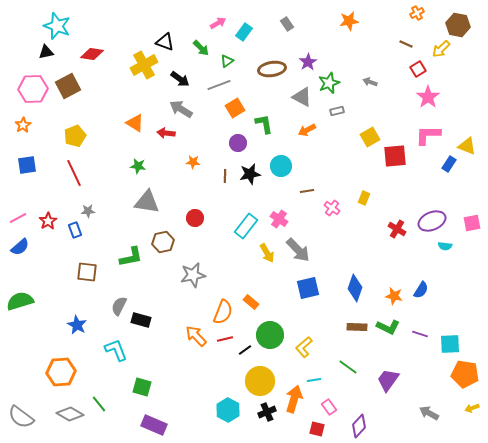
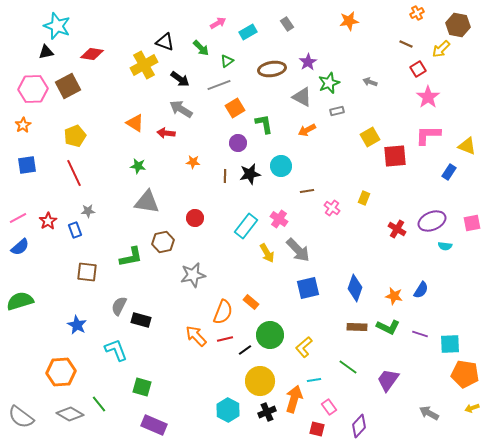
cyan rectangle at (244, 32): moved 4 px right; rotated 24 degrees clockwise
blue rectangle at (449, 164): moved 8 px down
